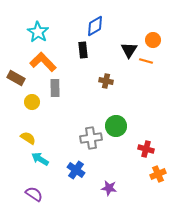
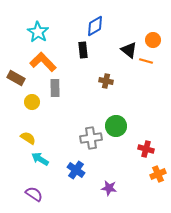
black triangle: rotated 24 degrees counterclockwise
